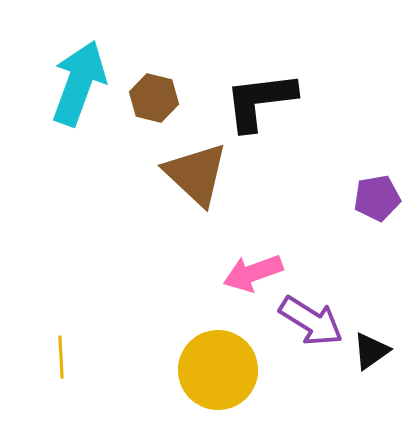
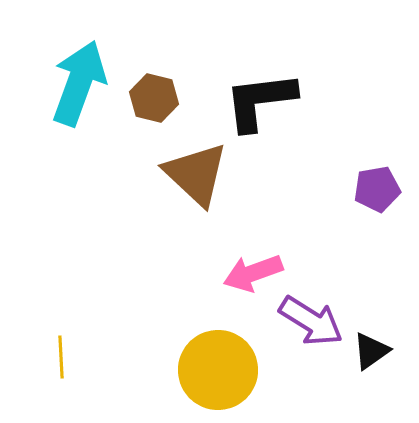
purple pentagon: moved 9 px up
